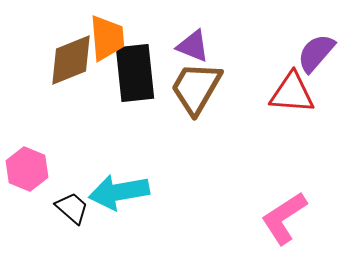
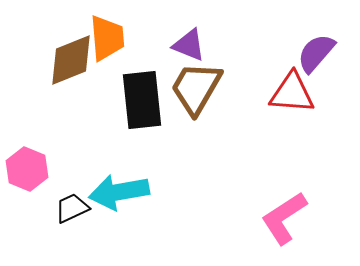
purple triangle: moved 4 px left, 1 px up
black rectangle: moved 7 px right, 27 px down
black trapezoid: rotated 66 degrees counterclockwise
